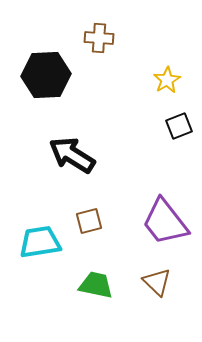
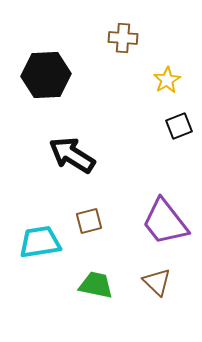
brown cross: moved 24 px right
